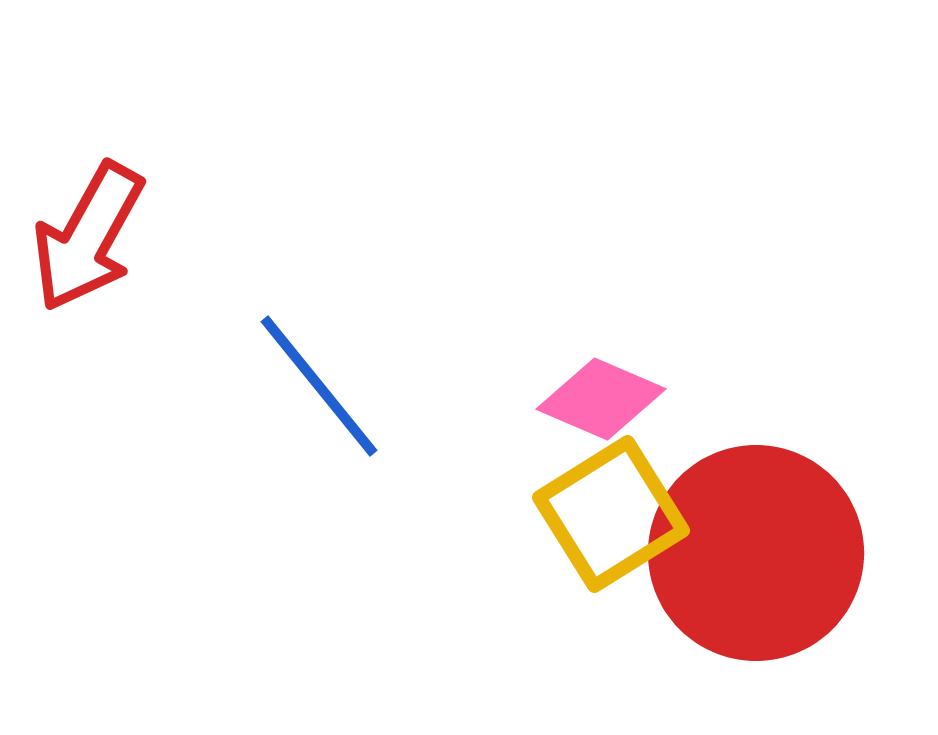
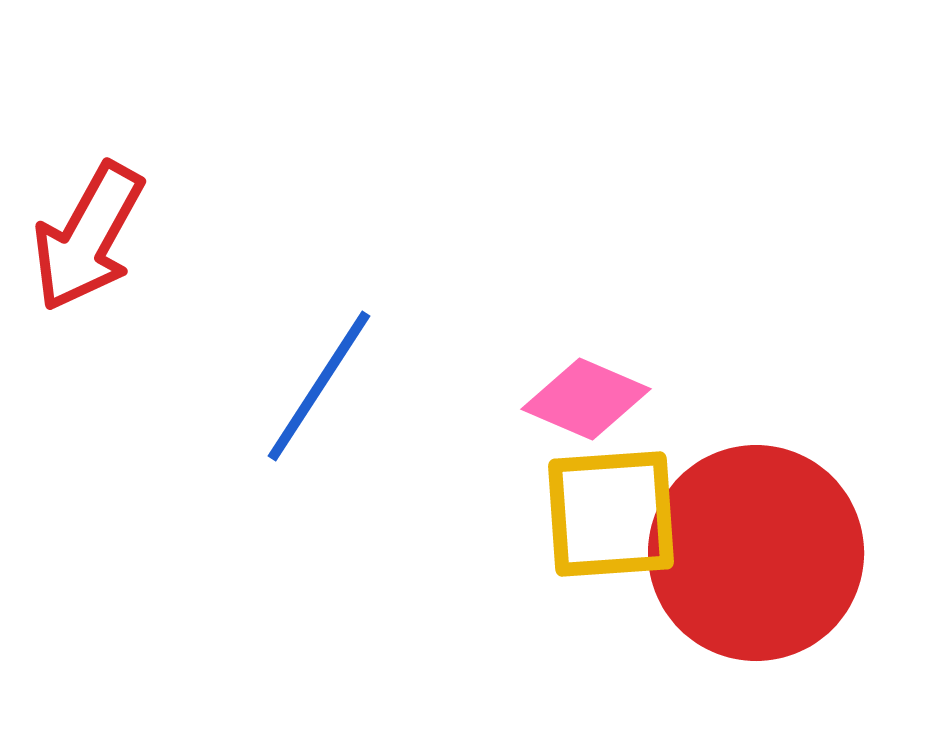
blue line: rotated 72 degrees clockwise
pink diamond: moved 15 px left
yellow square: rotated 28 degrees clockwise
